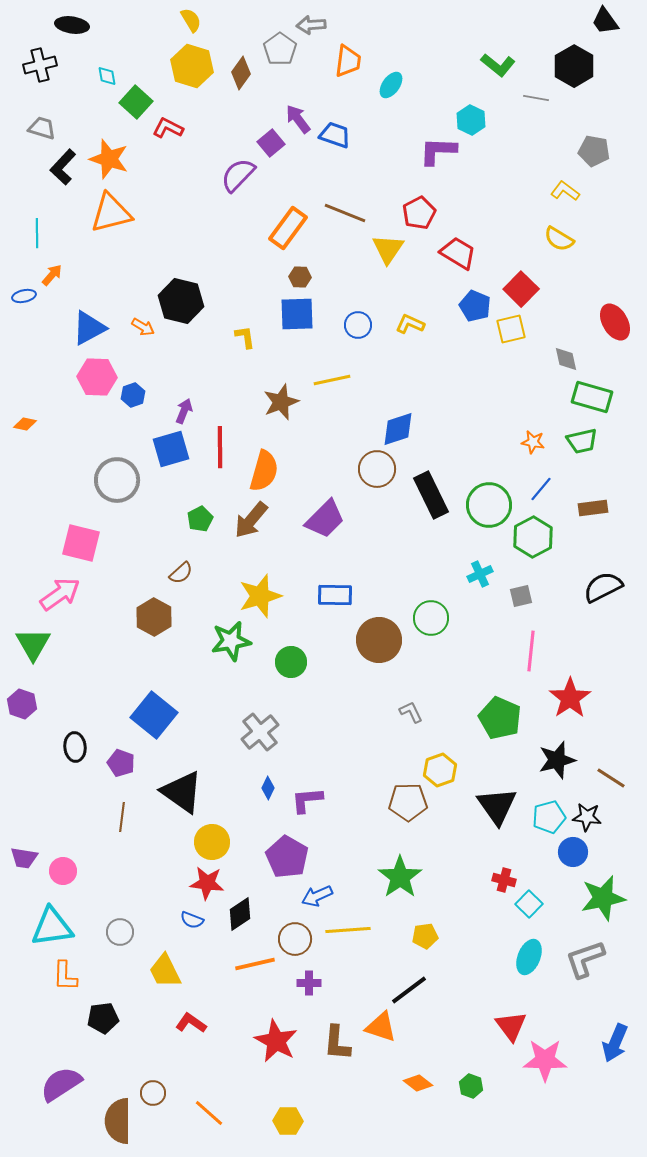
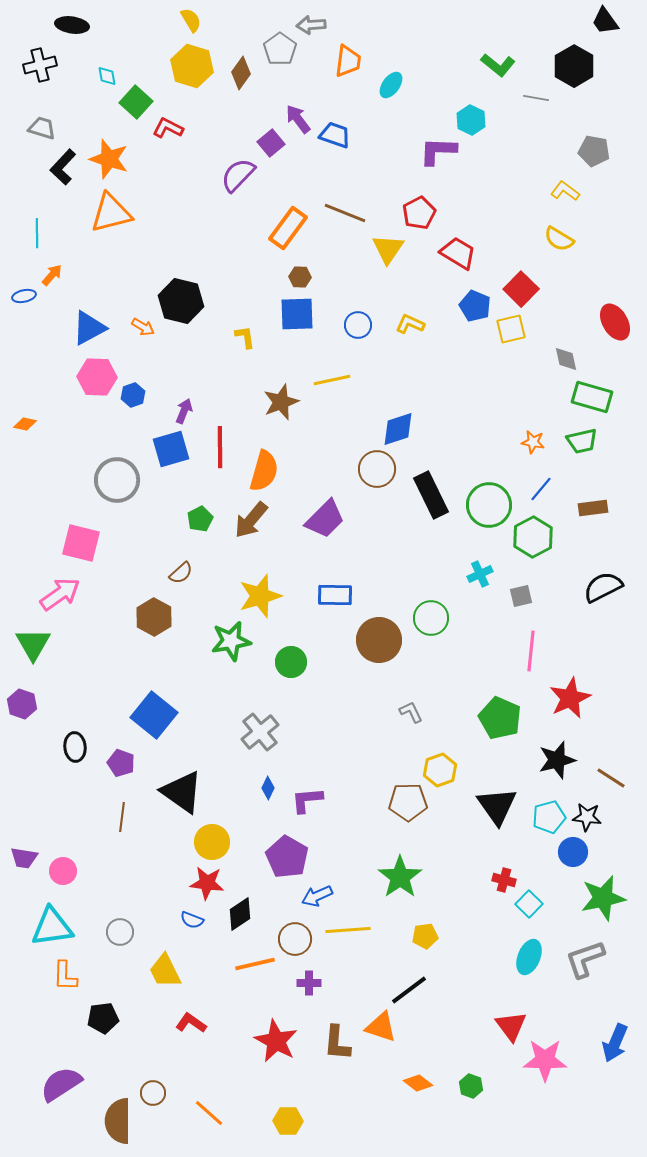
red star at (570, 698): rotated 9 degrees clockwise
